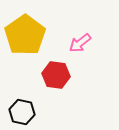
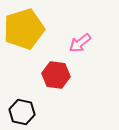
yellow pentagon: moved 1 px left, 6 px up; rotated 18 degrees clockwise
